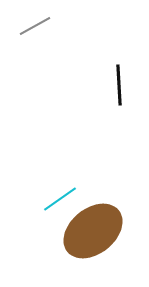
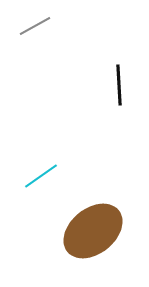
cyan line: moved 19 px left, 23 px up
